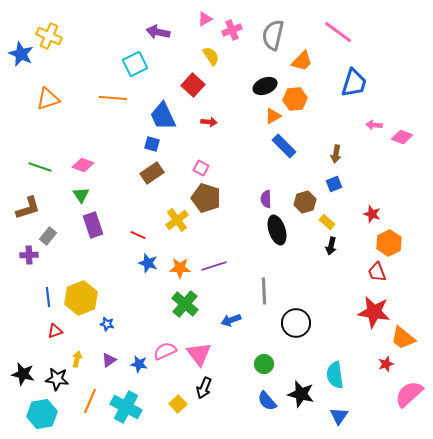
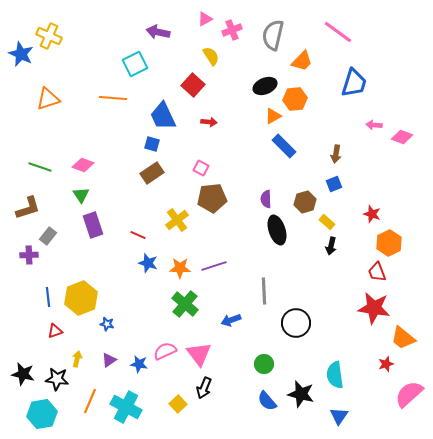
brown pentagon at (206, 198): moved 6 px right; rotated 24 degrees counterclockwise
red star at (374, 312): moved 4 px up
